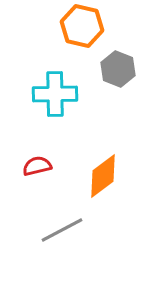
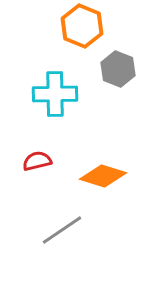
orange hexagon: rotated 9 degrees clockwise
red semicircle: moved 5 px up
orange diamond: rotated 54 degrees clockwise
gray line: rotated 6 degrees counterclockwise
